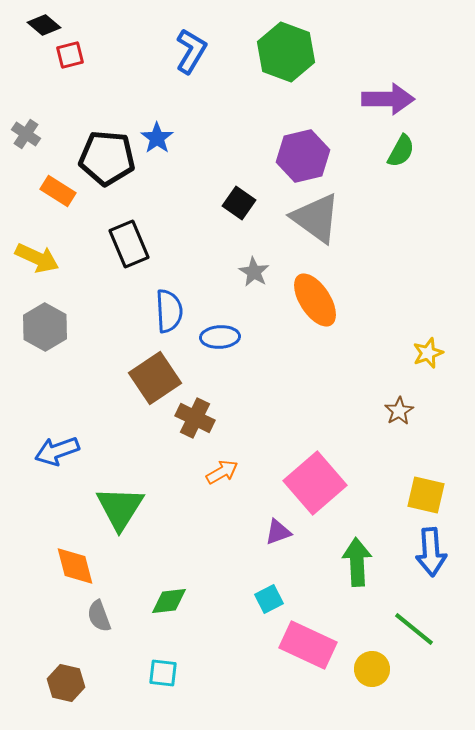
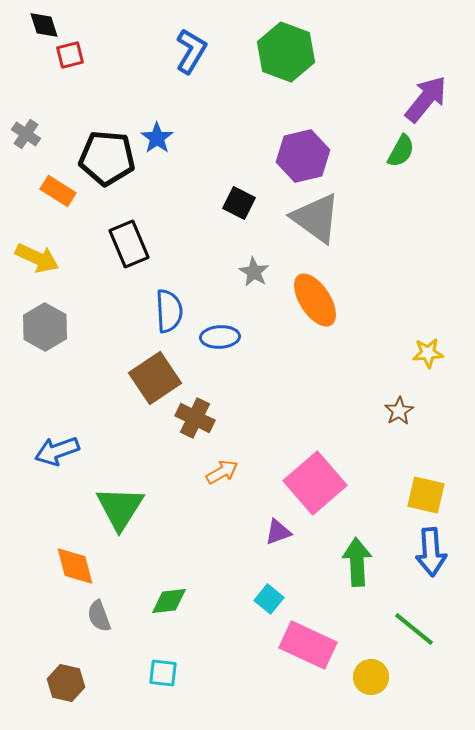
black diamond at (44, 25): rotated 32 degrees clockwise
purple arrow at (388, 99): moved 38 px right; rotated 51 degrees counterclockwise
black square at (239, 203): rotated 8 degrees counterclockwise
yellow star at (428, 353): rotated 16 degrees clockwise
cyan square at (269, 599): rotated 24 degrees counterclockwise
yellow circle at (372, 669): moved 1 px left, 8 px down
